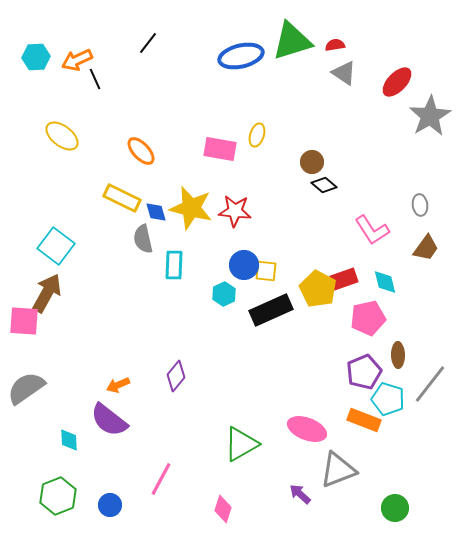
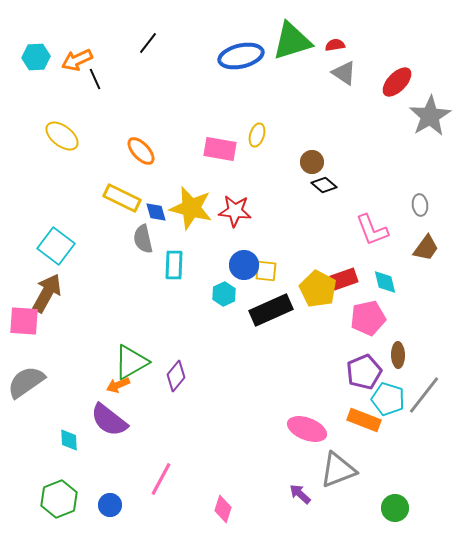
pink L-shape at (372, 230): rotated 12 degrees clockwise
gray line at (430, 384): moved 6 px left, 11 px down
gray semicircle at (26, 388): moved 6 px up
green triangle at (241, 444): moved 110 px left, 82 px up
green hexagon at (58, 496): moved 1 px right, 3 px down
